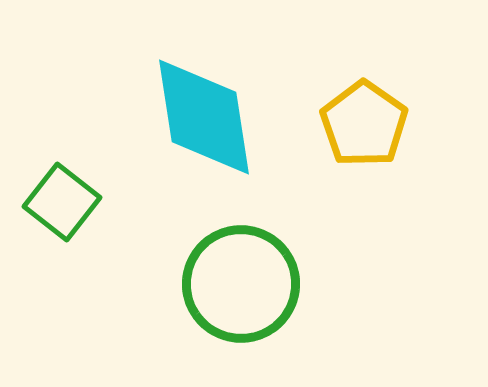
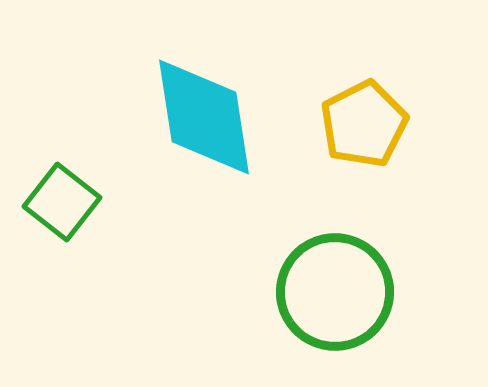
yellow pentagon: rotated 10 degrees clockwise
green circle: moved 94 px right, 8 px down
